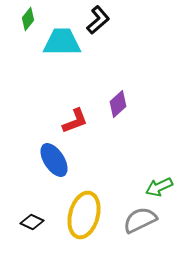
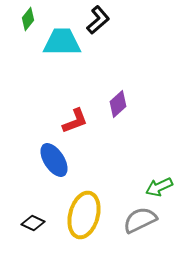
black diamond: moved 1 px right, 1 px down
